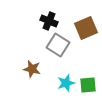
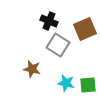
brown square: moved 1 px left, 1 px down
cyan star: rotated 30 degrees clockwise
